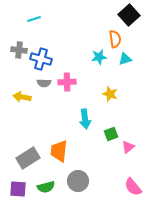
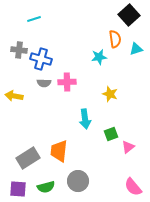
cyan triangle: moved 11 px right, 10 px up
yellow arrow: moved 8 px left, 1 px up
